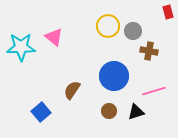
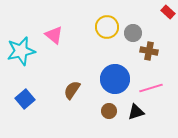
red rectangle: rotated 32 degrees counterclockwise
yellow circle: moved 1 px left, 1 px down
gray circle: moved 2 px down
pink triangle: moved 2 px up
cyan star: moved 4 px down; rotated 12 degrees counterclockwise
blue circle: moved 1 px right, 3 px down
pink line: moved 3 px left, 3 px up
blue square: moved 16 px left, 13 px up
